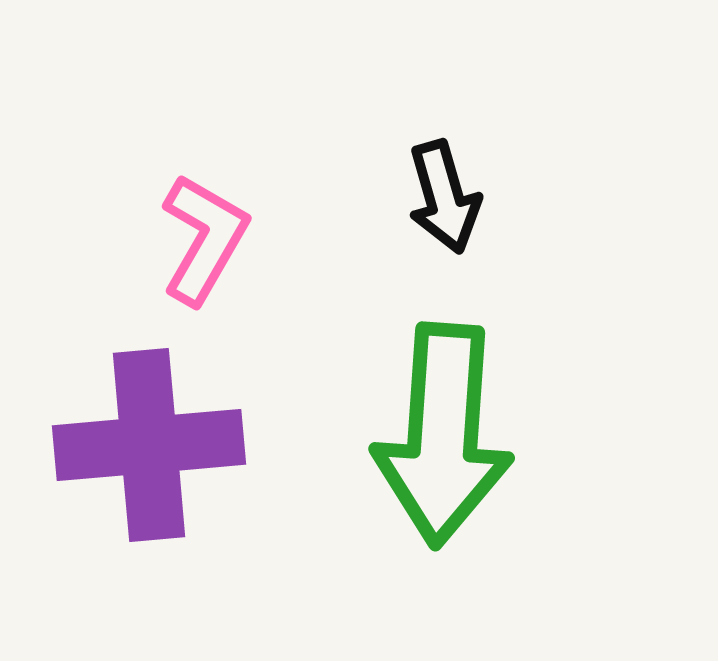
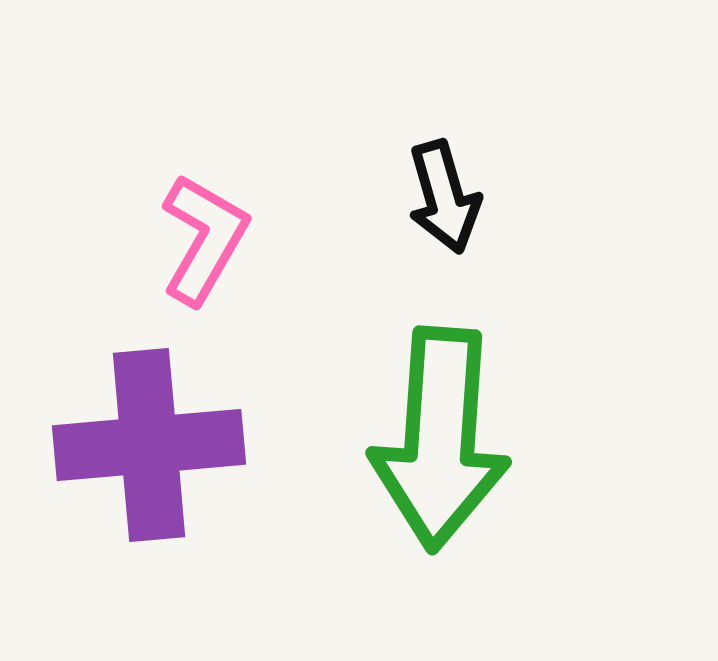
green arrow: moved 3 px left, 4 px down
